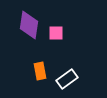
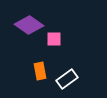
purple diamond: rotated 64 degrees counterclockwise
pink square: moved 2 px left, 6 px down
